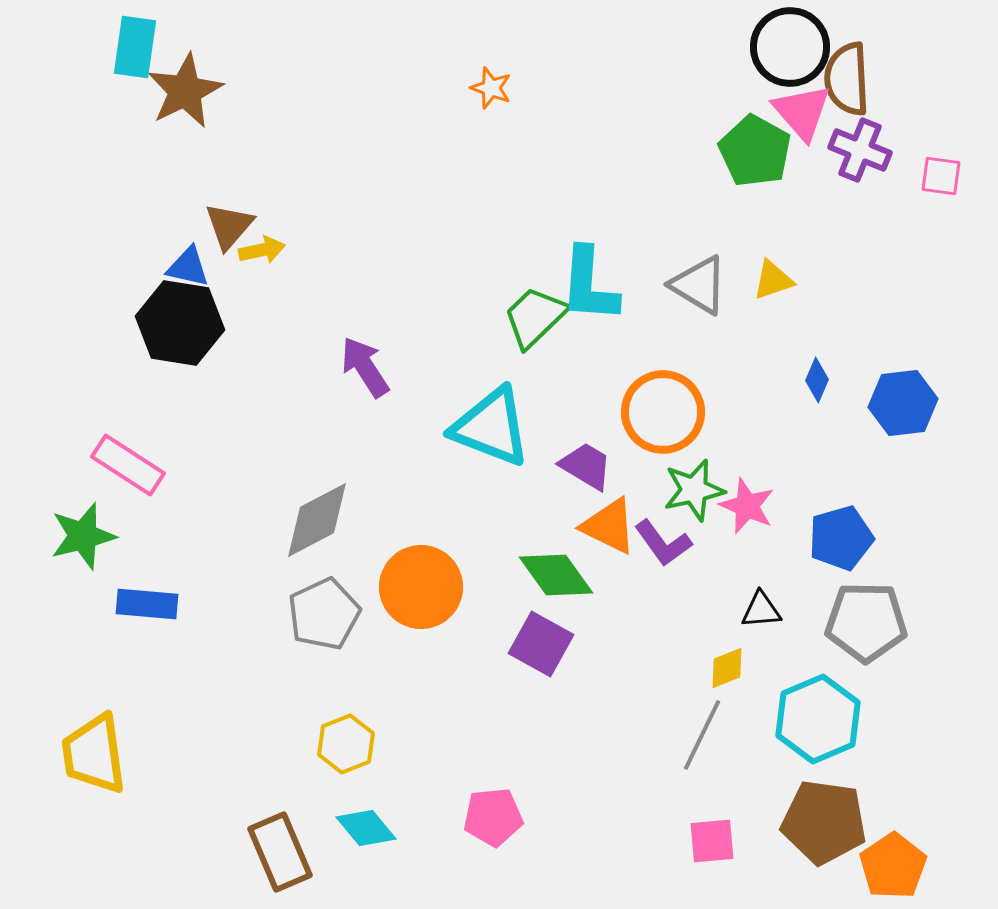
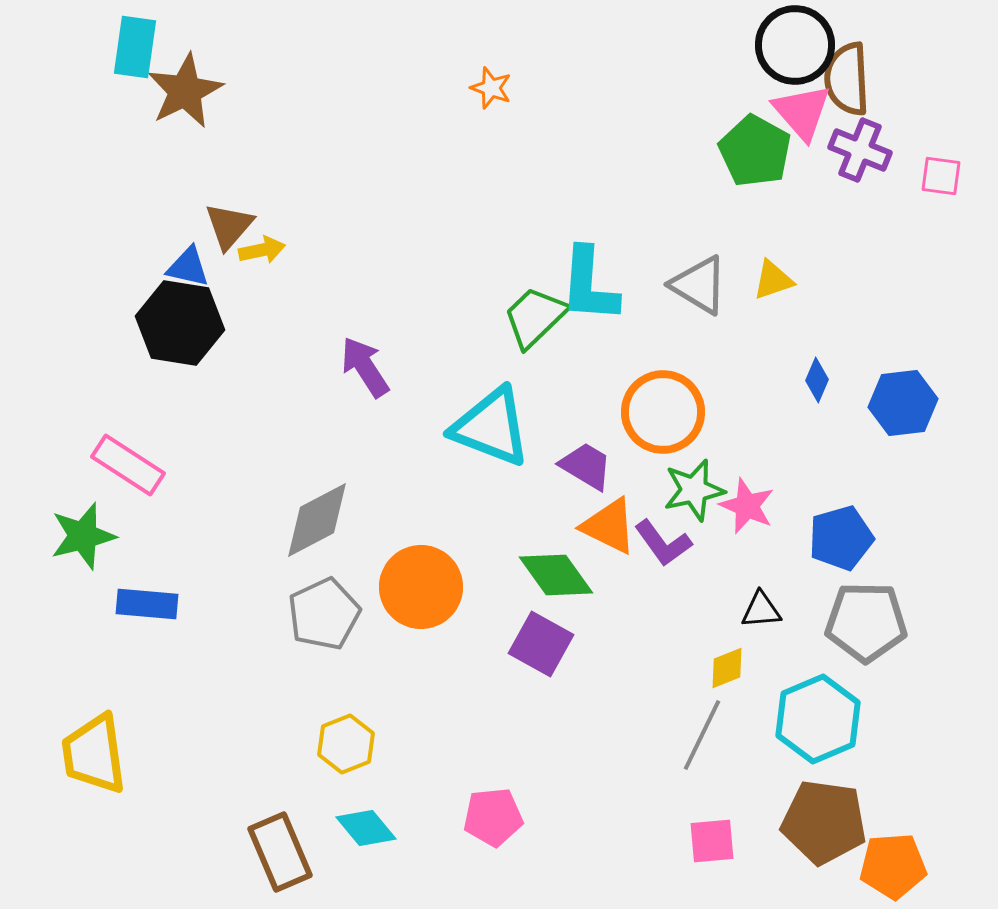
black circle at (790, 47): moved 5 px right, 2 px up
orange pentagon at (893, 866): rotated 30 degrees clockwise
